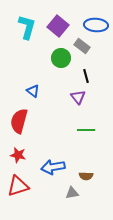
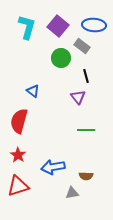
blue ellipse: moved 2 px left
red star: rotated 21 degrees clockwise
